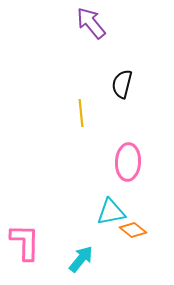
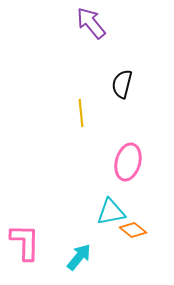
pink ellipse: rotated 12 degrees clockwise
cyan arrow: moved 2 px left, 2 px up
